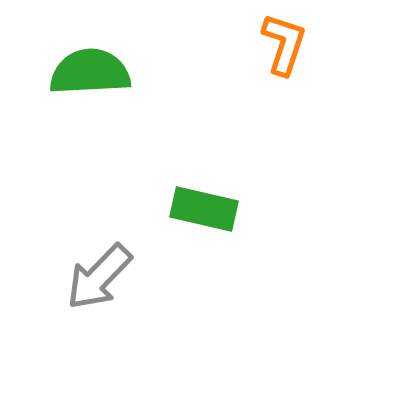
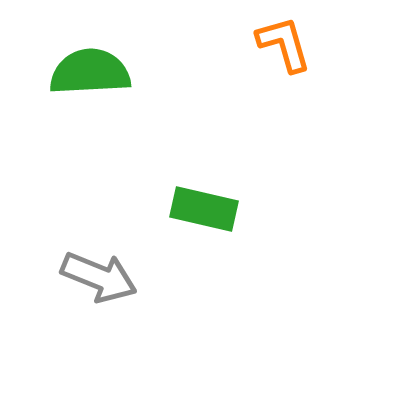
orange L-shape: rotated 34 degrees counterclockwise
gray arrow: rotated 112 degrees counterclockwise
